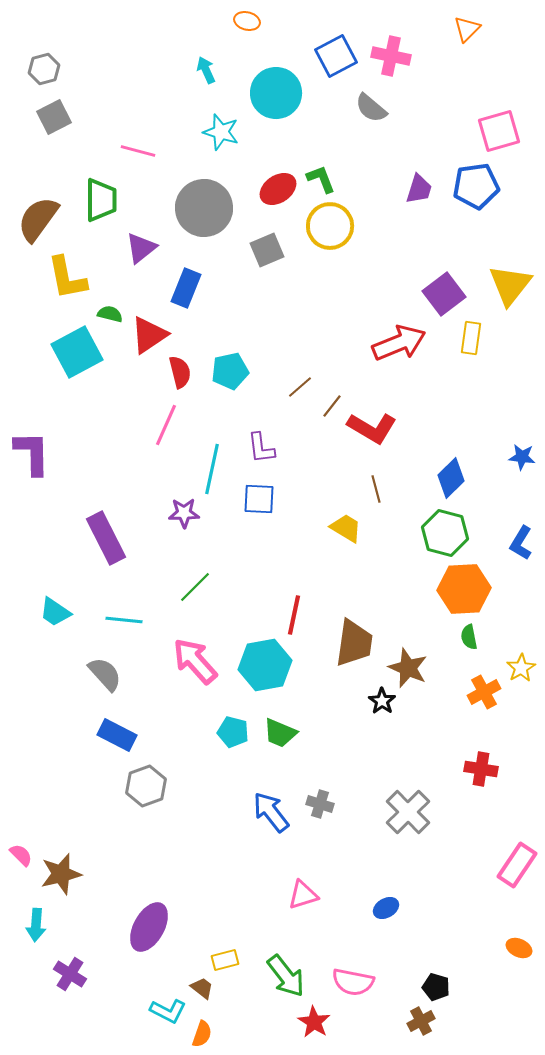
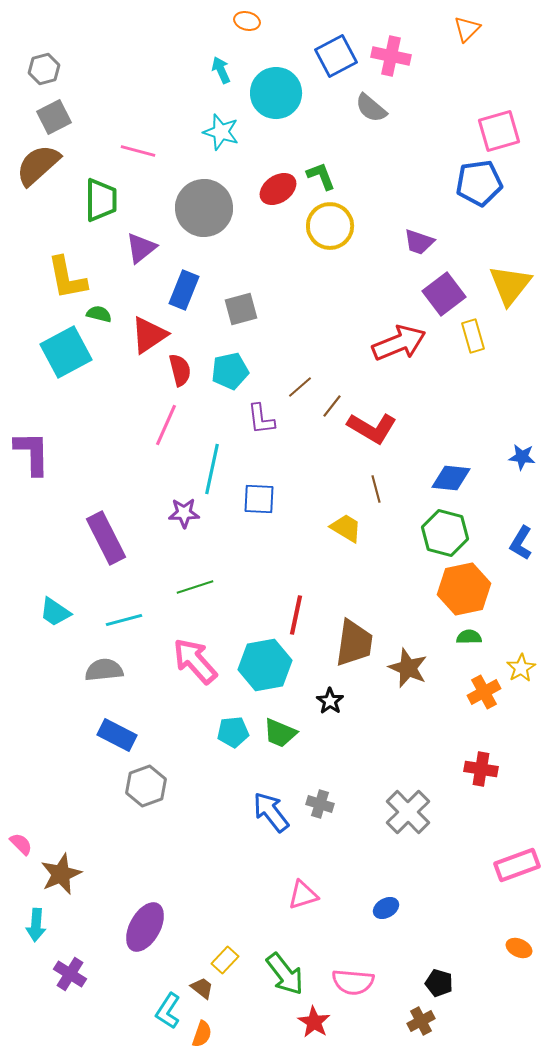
cyan arrow at (206, 70): moved 15 px right
green L-shape at (321, 179): moved 3 px up
blue pentagon at (476, 186): moved 3 px right, 3 px up
purple trapezoid at (419, 189): moved 53 px down; rotated 92 degrees clockwise
brown semicircle at (38, 219): moved 54 px up; rotated 12 degrees clockwise
gray square at (267, 250): moved 26 px left, 59 px down; rotated 8 degrees clockwise
blue rectangle at (186, 288): moved 2 px left, 2 px down
green semicircle at (110, 314): moved 11 px left
yellow rectangle at (471, 338): moved 2 px right, 2 px up; rotated 24 degrees counterclockwise
cyan square at (77, 352): moved 11 px left
red semicircle at (180, 372): moved 2 px up
purple L-shape at (261, 448): moved 29 px up
blue diamond at (451, 478): rotated 51 degrees clockwise
green line at (195, 587): rotated 27 degrees clockwise
orange hexagon at (464, 589): rotated 9 degrees counterclockwise
red line at (294, 615): moved 2 px right
cyan line at (124, 620): rotated 21 degrees counterclockwise
green semicircle at (469, 637): rotated 100 degrees clockwise
gray semicircle at (105, 674): moved 1 px left, 4 px up; rotated 54 degrees counterclockwise
black star at (382, 701): moved 52 px left
cyan pentagon at (233, 732): rotated 20 degrees counterclockwise
pink semicircle at (21, 855): moved 11 px up
pink rectangle at (517, 865): rotated 36 degrees clockwise
brown star at (61, 874): rotated 9 degrees counterclockwise
purple ellipse at (149, 927): moved 4 px left
yellow rectangle at (225, 960): rotated 32 degrees counterclockwise
green arrow at (286, 976): moved 1 px left, 2 px up
pink semicircle at (353, 982): rotated 6 degrees counterclockwise
black pentagon at (436, 987): moved 3 px right, 4 px up
cyan L-shape at (168, 1011): rotated 96 degrees clockwise
